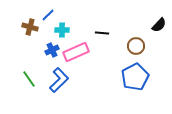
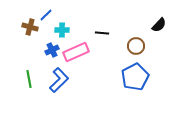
blue line: moved 2 px left
green line: rotated 24 degrees clockwise
